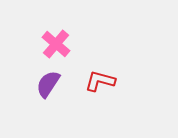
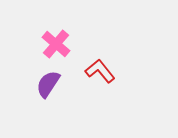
red L-shape: moved 10 px up; rotated 36 degrees clockwise
